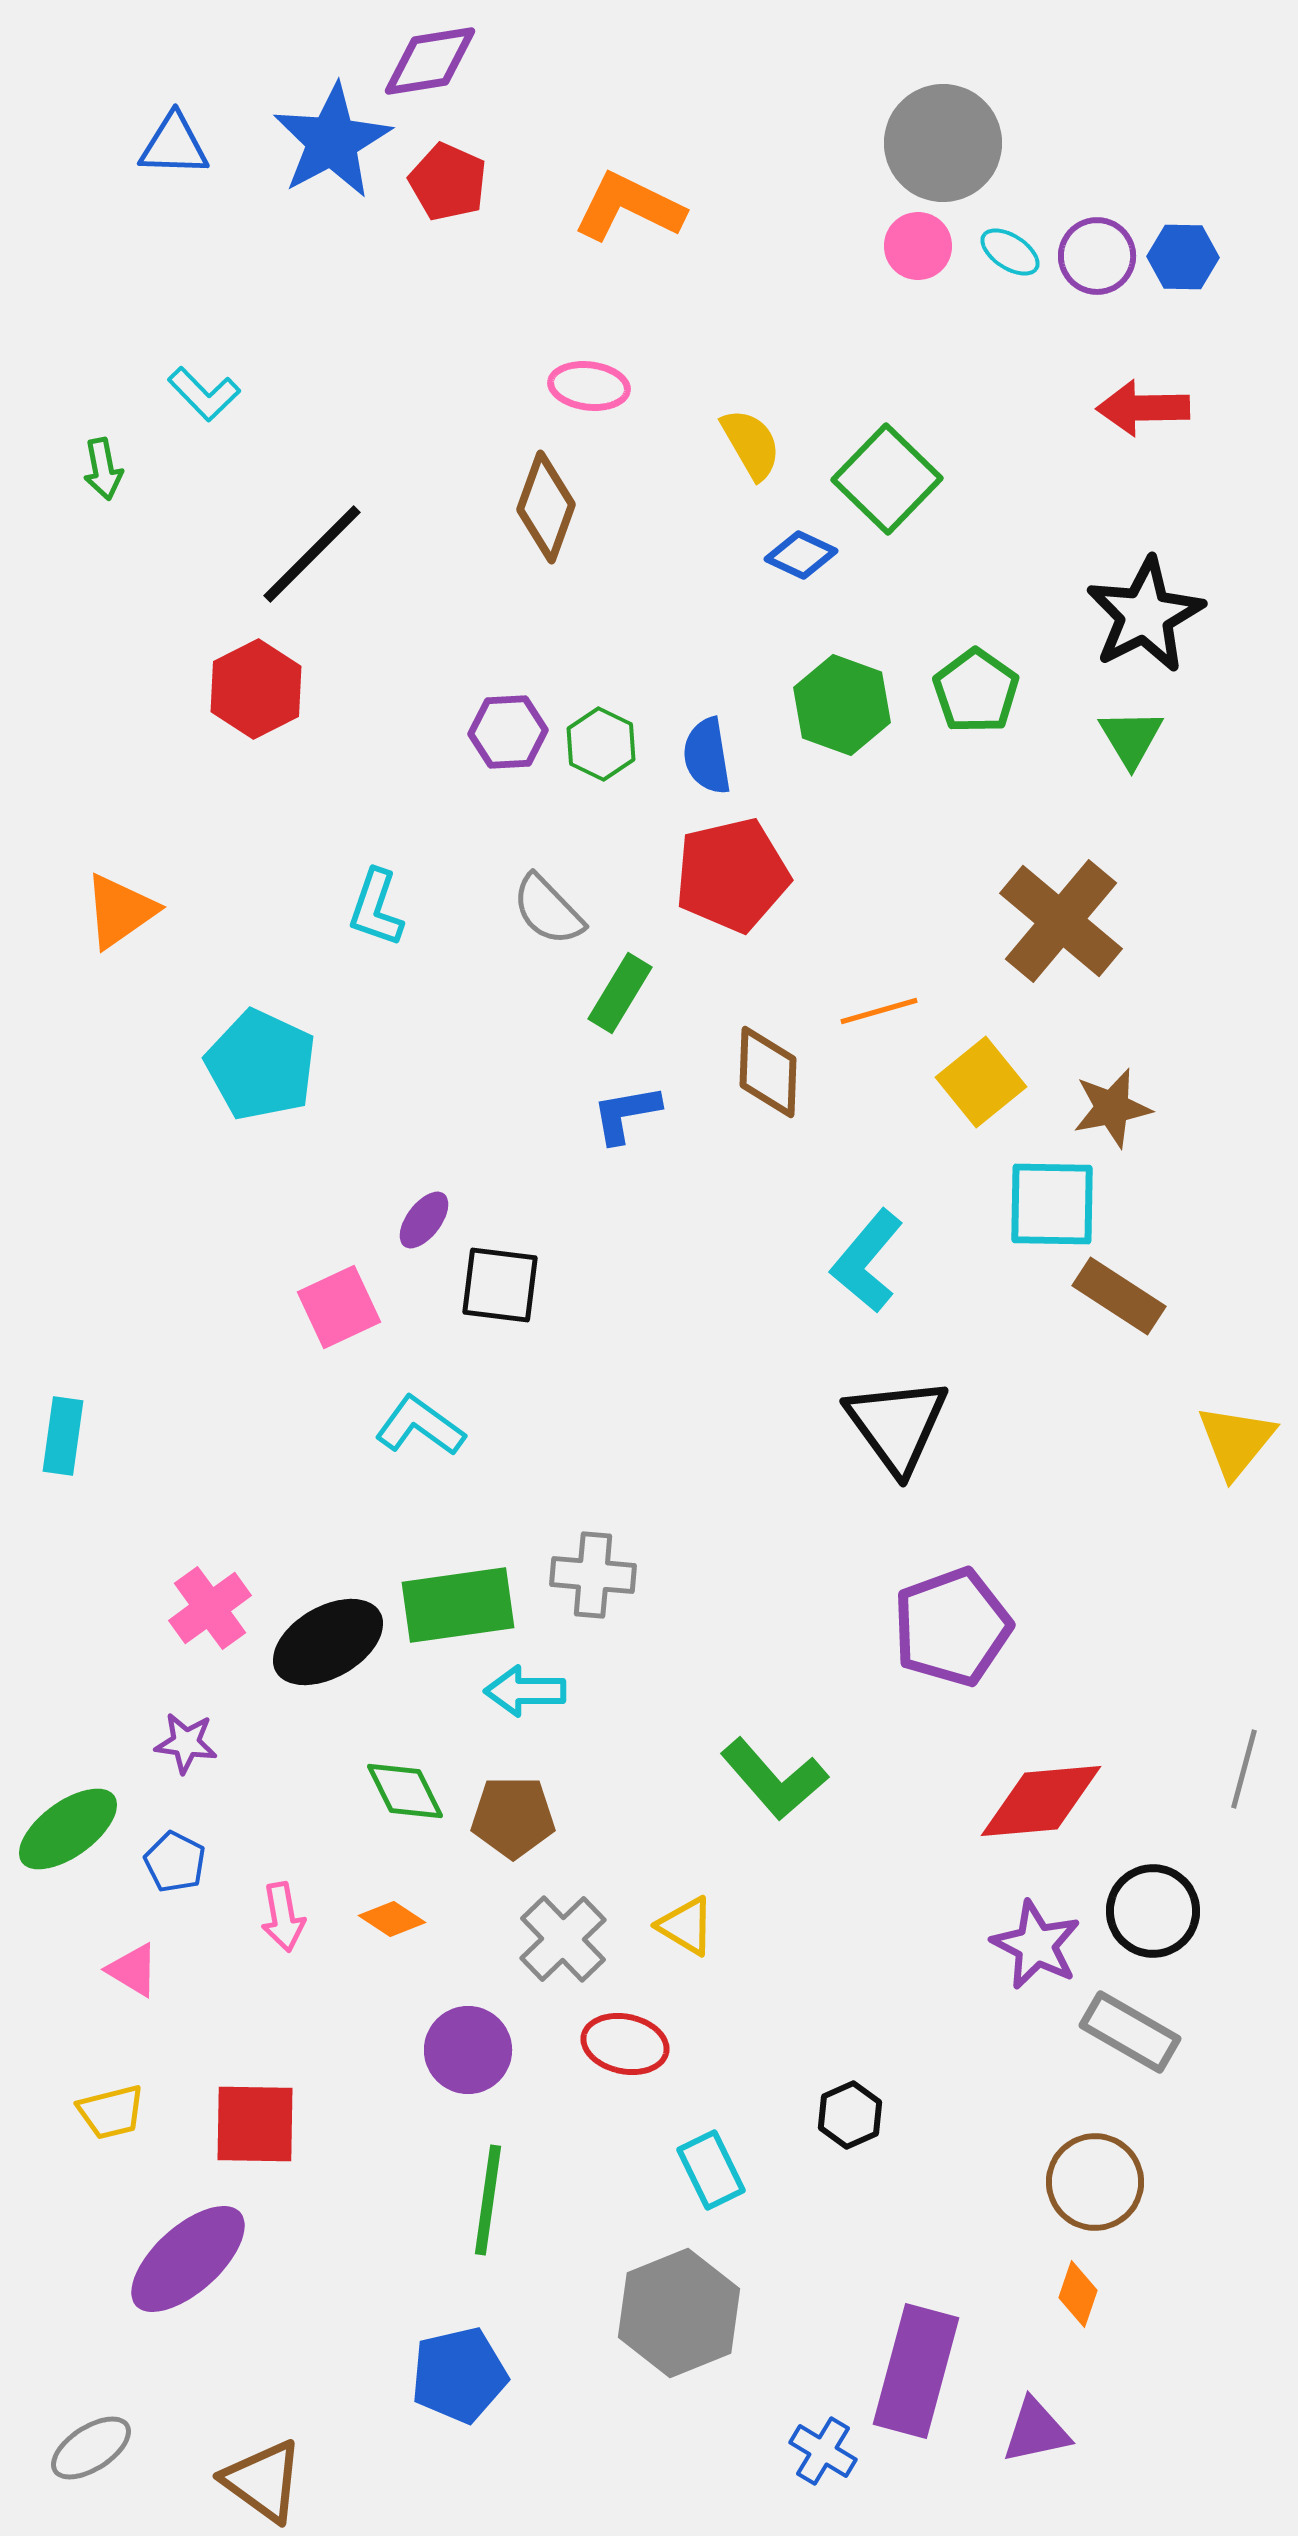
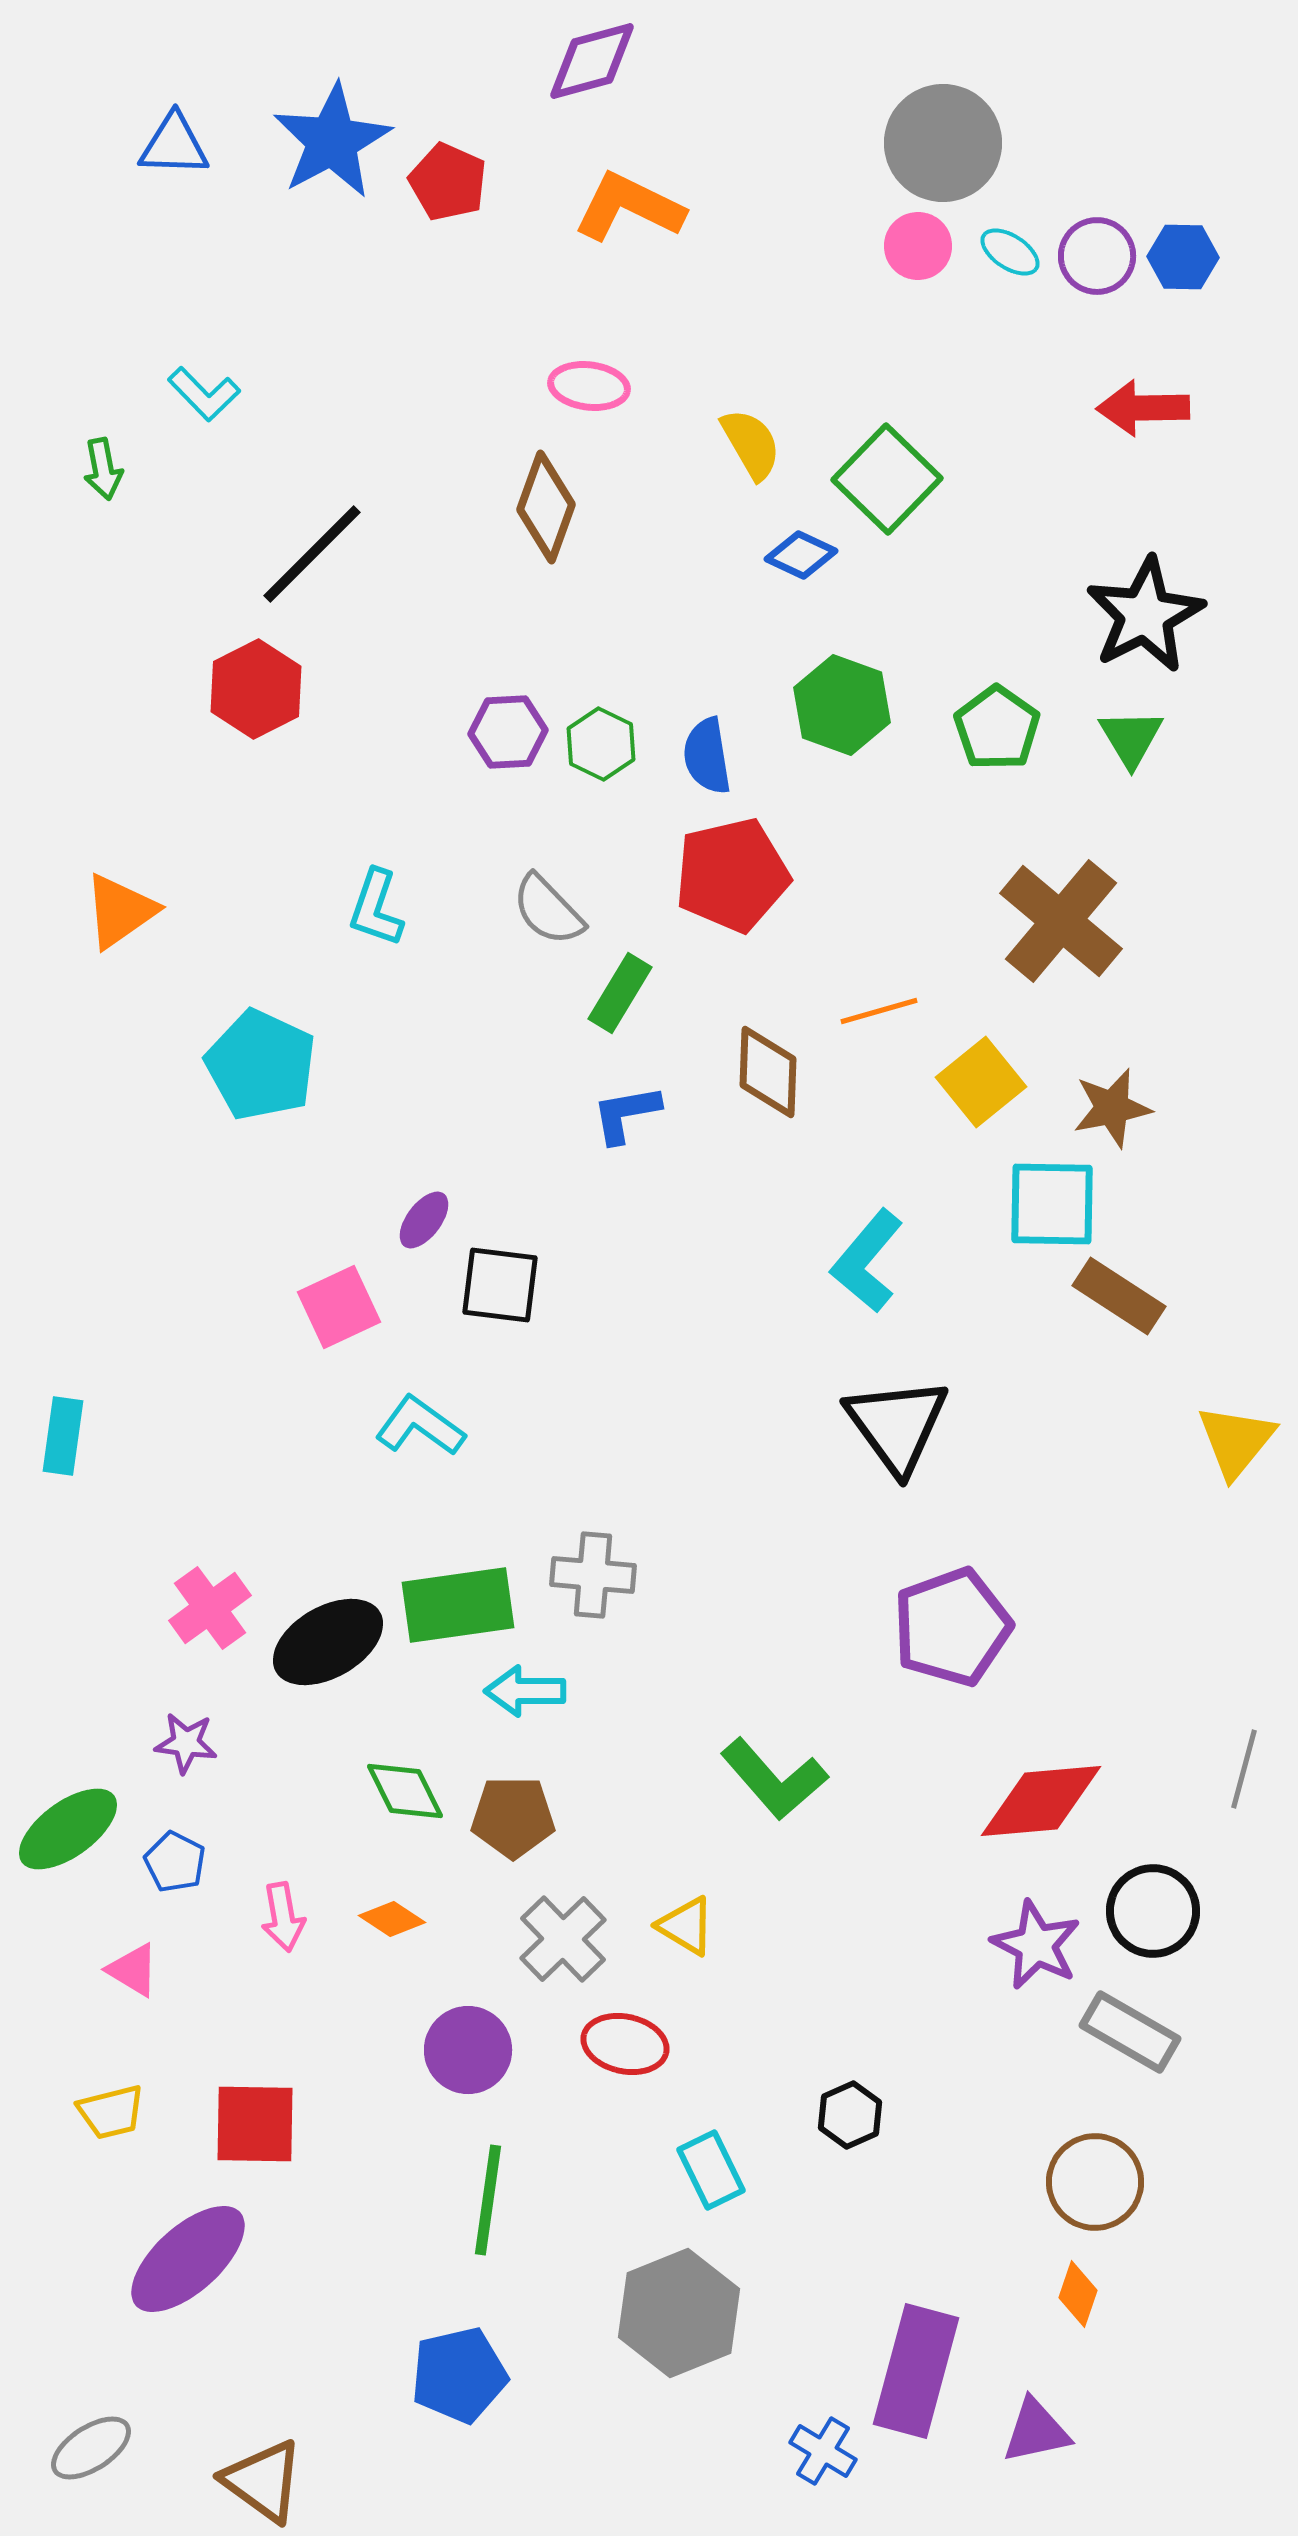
purple diamond at (430, 61): moved 162 px right; rotated 6 degrees counterclockwise
green pentagon at (976, 691): moved 21 px right, 37 px down
